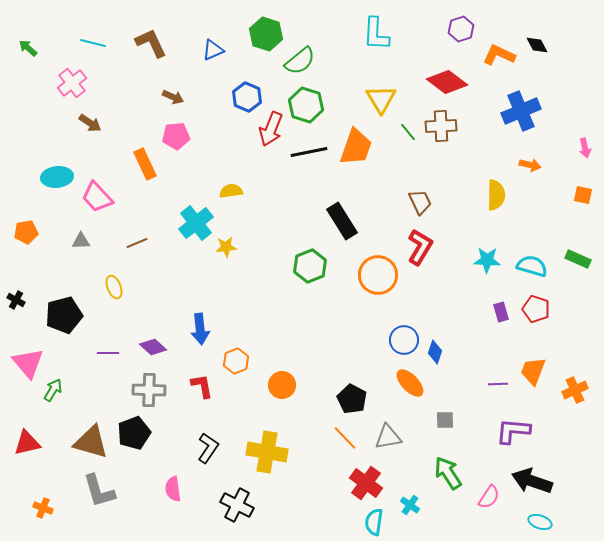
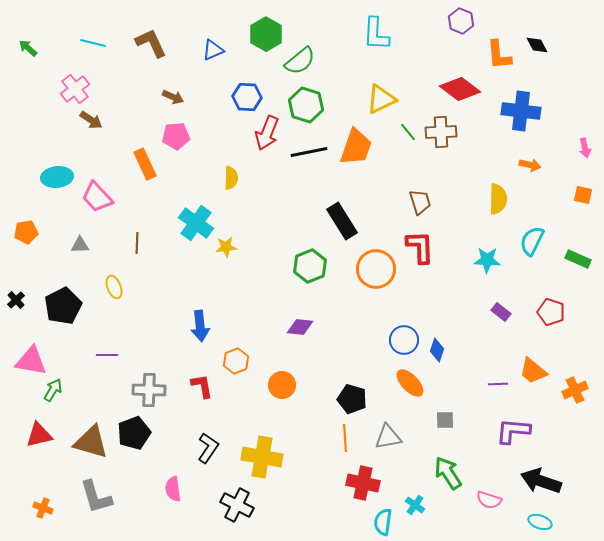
purple hexagon at (461, 29): moved 8 px up; rotated 20 degrees counterclockwise
green hexagon at (266, 34): rotated 12 degrees clockwise
orange L-shape at (499, 55): rotated 120 degrees counterclockwise
red diamond at (447, 82): moved 13 px right, 7 px down
pink cross at (72, 83): moved 3 px right, 6 px down
blue hexagon at (247, 97): rotated 20 degrees counterclockwise
yellow triangle at (381, 99): rotated 36 degrees clockwise
blue cross at (521, 111): rotated 30 degrees clockwise
brown arrow at (90, 123): moved 1 px right, 3 px up
brown cross at (441, 126): moved 6 px down
red arrow at (271, 129): moved 4 px left, 4 px down
yellow semicircle at (231, 191): moved 13 px up; rotated 100 degrees clockwise
yellow semicircle at (496, 195): moved 2 px right, 4 px down
brown trapezoid at (420, 202): rotated 8 degrees clockwise
cyan cross at (196, 223): rotated 16 degrees counterclockwise
gray triangle at (81, 241): moved 1 px left, 4 px down
brown line at (137, 243): rotated 65 degrees counterclockwise
red L-shape at (420, 247): rotated 33 degrees counterclockwise
cyan semicircle at (532, 266): moved 25 px up; rotated 80 degrees counterclockwise
orange circle at (378, 275): moved 2 px left, 6 px up
black cross at (16, 300): rotated 18 degrees clockwise
red pentagon at (536, 309): moved 15 px right, 3 px down
purple rectangle at (501, 312): rotated 36 degrees counterclockwise
black pentagon at (64, 315): moved 1 px left, 9 px up; rotated 12 degrees counterclockwise
blue arrow at (200, 329): moved 3 px up
purple diamond at (153, 347): moved 147 px right, 20 px up; rotated 36 degrees counterclockwise
blue diamond at (435, 352): moved 2 px right, 2 px up
purple line at (108, 353): moved 1 px left, 2 px down
pink triangle at (28, 363): moved 3 px right, 2 px up; rotated 40 degrees counterclockwise
orange trapezoid at (533, 371): rotated 72 degrees counterclockwise
black pentagon at (352, 399): rotated 12 degrees counterclockwise
orange line at (345, 438): rotated 40 degrees clockwise
red triangle at (27, 443): moved 12 px right, 8 px up
yellow cross at (267, 452): moved 5 px left, 5 px down
black arrow at (532, 481): moved 9 px right
red cross at (366, 483): moved 3 px left; rotated 24 degrees counterclockwise
gray L-shape at (99, 491): moved 3 px left, 6 px down
pink semicircle at (489, 497): moved 3 px down; rotated 75 degrees clockwise
cyan cross at (410, 505): moved 5 px right
cyan semicircle at (374, 522): moved 9 px right
